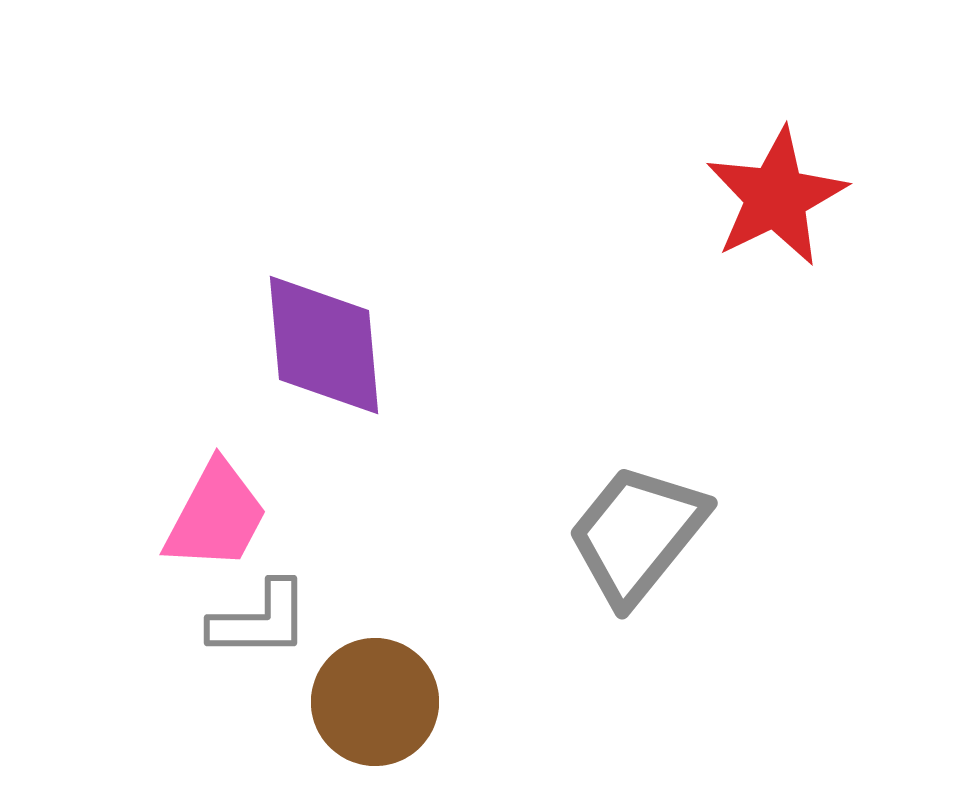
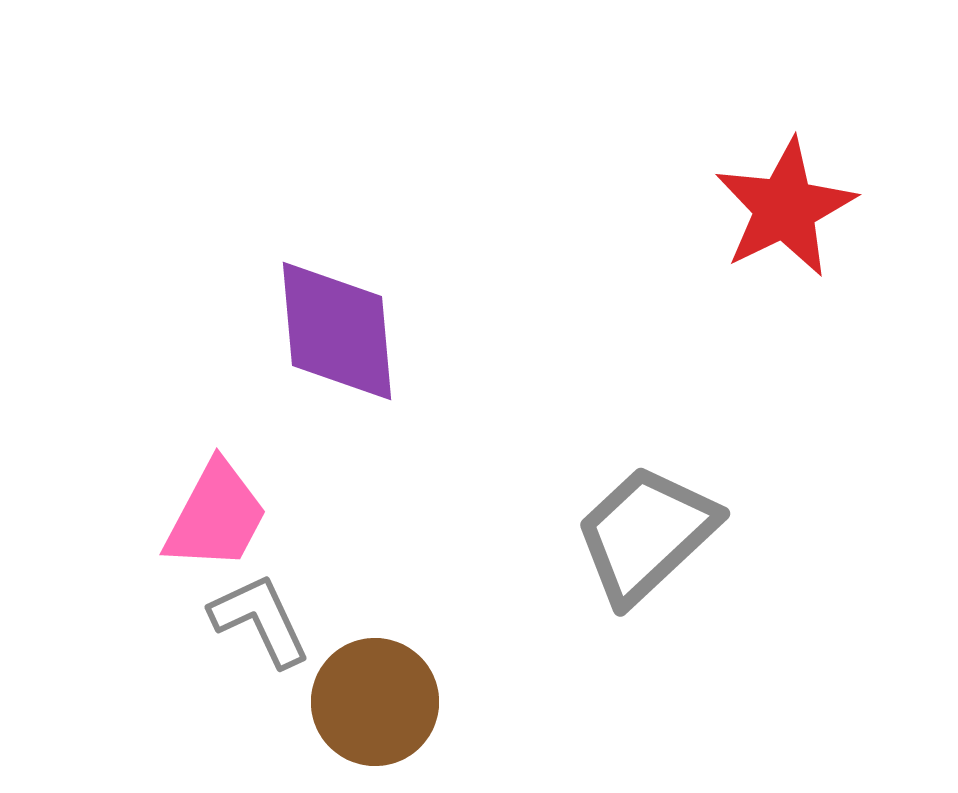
red star: moved 9 px right, 11 px down
purple diamond: moved 13 px right, 14 px up
gray trapezoid: moved 9 px right; rotated 8 degrees clockwise
gray L-shape: rotated 115 degrees counterclockwise
